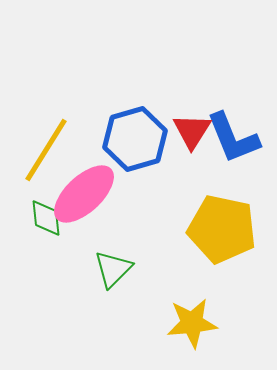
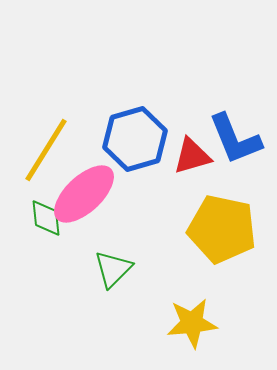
red triangle: moved 25 px down; rotated 42 degrees clockwise
blue L-shape: moved 2 px right, 1 px down
